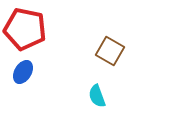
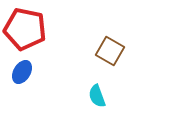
blue ellipse: moved 1 px left
